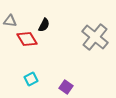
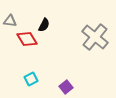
purple square: rotated 16 degrees clockwise
